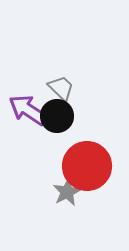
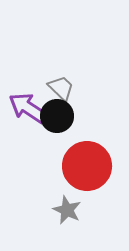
purple arrow: moved 2 px up
gray star: moved 18 px down; rotated 20 degrees counterclockwise
